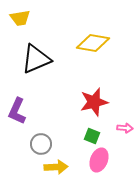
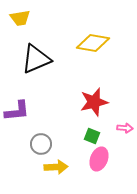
purple L-shape: rotated 120 degrees counterclockwise
pink ellipse: moved 1 px up
